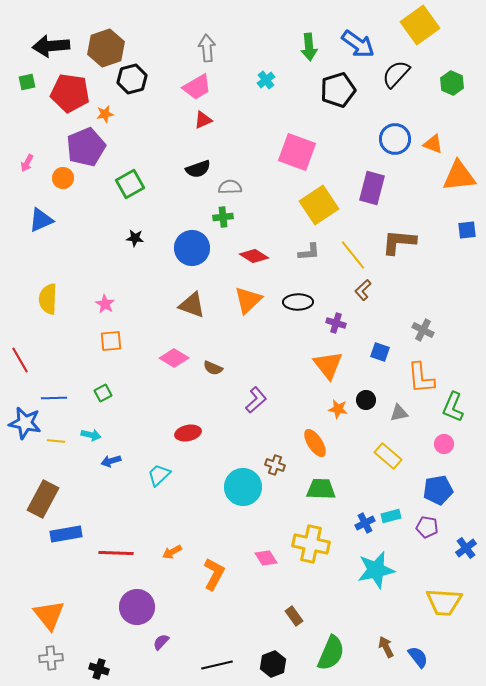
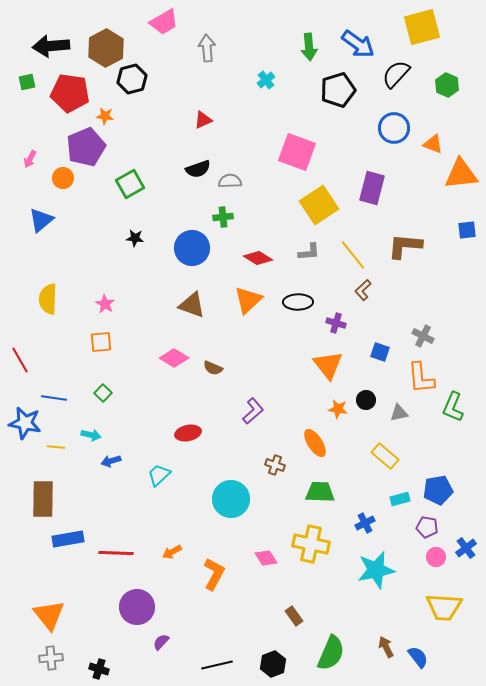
yellow square at (420, 25): moved 2 px right, 2 px down; rotated 21 degrees clockwise
brown hexagon at (106, 48): rotated 9 degrees counterclockwise
green hexagon at (452, 83): moved 5 px left, 2 px down
pink trapezoid at (197, 87): moved 33 px left, 65 px up
orange star at (105, 114): moved 2 px down; rotated 18 degrees clockwise
blue circle at (395, 139): moved 1 px left, 11 px up
pink arrow at (27, 163): moved 3 px right, 4 px up
orange triangle at (459, 176): moved 2 px right, 2 px up
gray semicircle at (230, 187): moved 6 px up
blue triangle at (41, 220): rotated 16 degrees counterclockwise
brown L-shape at (399, 242): moved 6 px right, 4 px down
red diamond at (254, 256): moved 4 px right, 2 px down
gray cross at (423, 330): moved 6 px down
orange square at (111, 341): moved 10 px left, 1 px down
green square at (103, 393): rotated 18 degrees counterclockwise
blue line at (54, 398): rotated 10 degrees clockwise
purple L-shape at (256, 400): moved 3 px left, 11 px down
yellow line at (56, 441): moved 6 px down
pink circle at (444, 444): moved 8 px left, 113 px down
yellow rectangle at (388, 456): moved 3 px left
cyan circle at (243, 487): moved 12 px left, 12 px down
green trapezoid at (321, 489): moved 1 px left, 3 px down
brown rectangle at (43, 499): rotated 27 degrees counterclockwise
cyan rectangle at (391, 516): moved 9 px right, 17 px up
blue rectangle at (66, 534): moved 2 px right, 5 px down
yellow trapezoid at (444, 602): moved 5 px down
